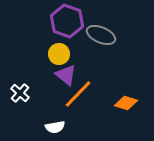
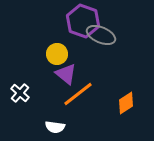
purple hexagon: moved 16 px right
yellow circle: moved 2 px left
purple triangle: moved 1 px up
orange line: rotated 8 degrees clockwise
orange diamond: rotated 50 degrees counterclockwise
white semicircle: rotated 18 degrees clockwise
